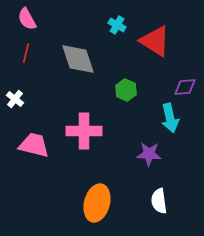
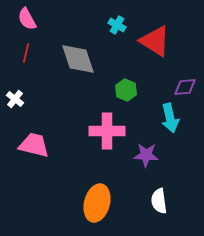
pink cross: moved 23 px right
purple star: moved 3 px left, 1 px down
